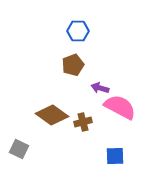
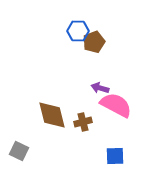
brown pentagon: moved 21 px right, 23 px up
pink semicircle: moved 4 px left, 2 px up
brown diamond: rotated 40 degrees clockwise
gray square: moved 2 px down
